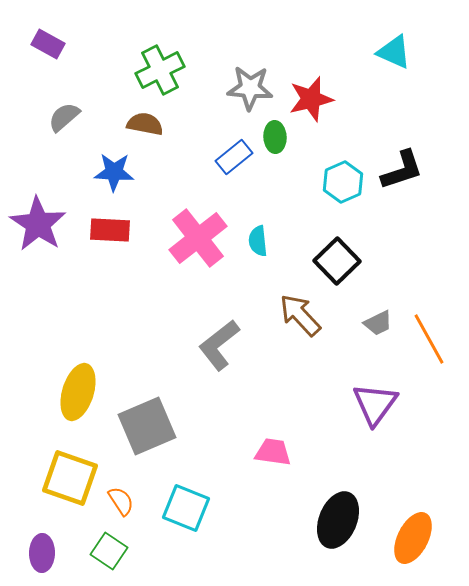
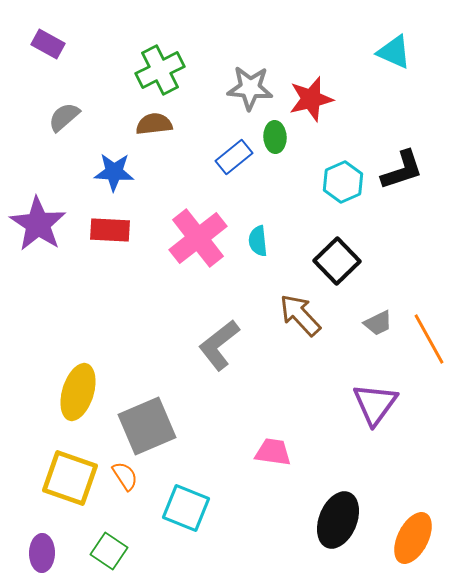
brown semicircle: moved 9 px right; rotated 18 degrees counterclockwise
orange semicircle: moved 4 px right, 25 px up
